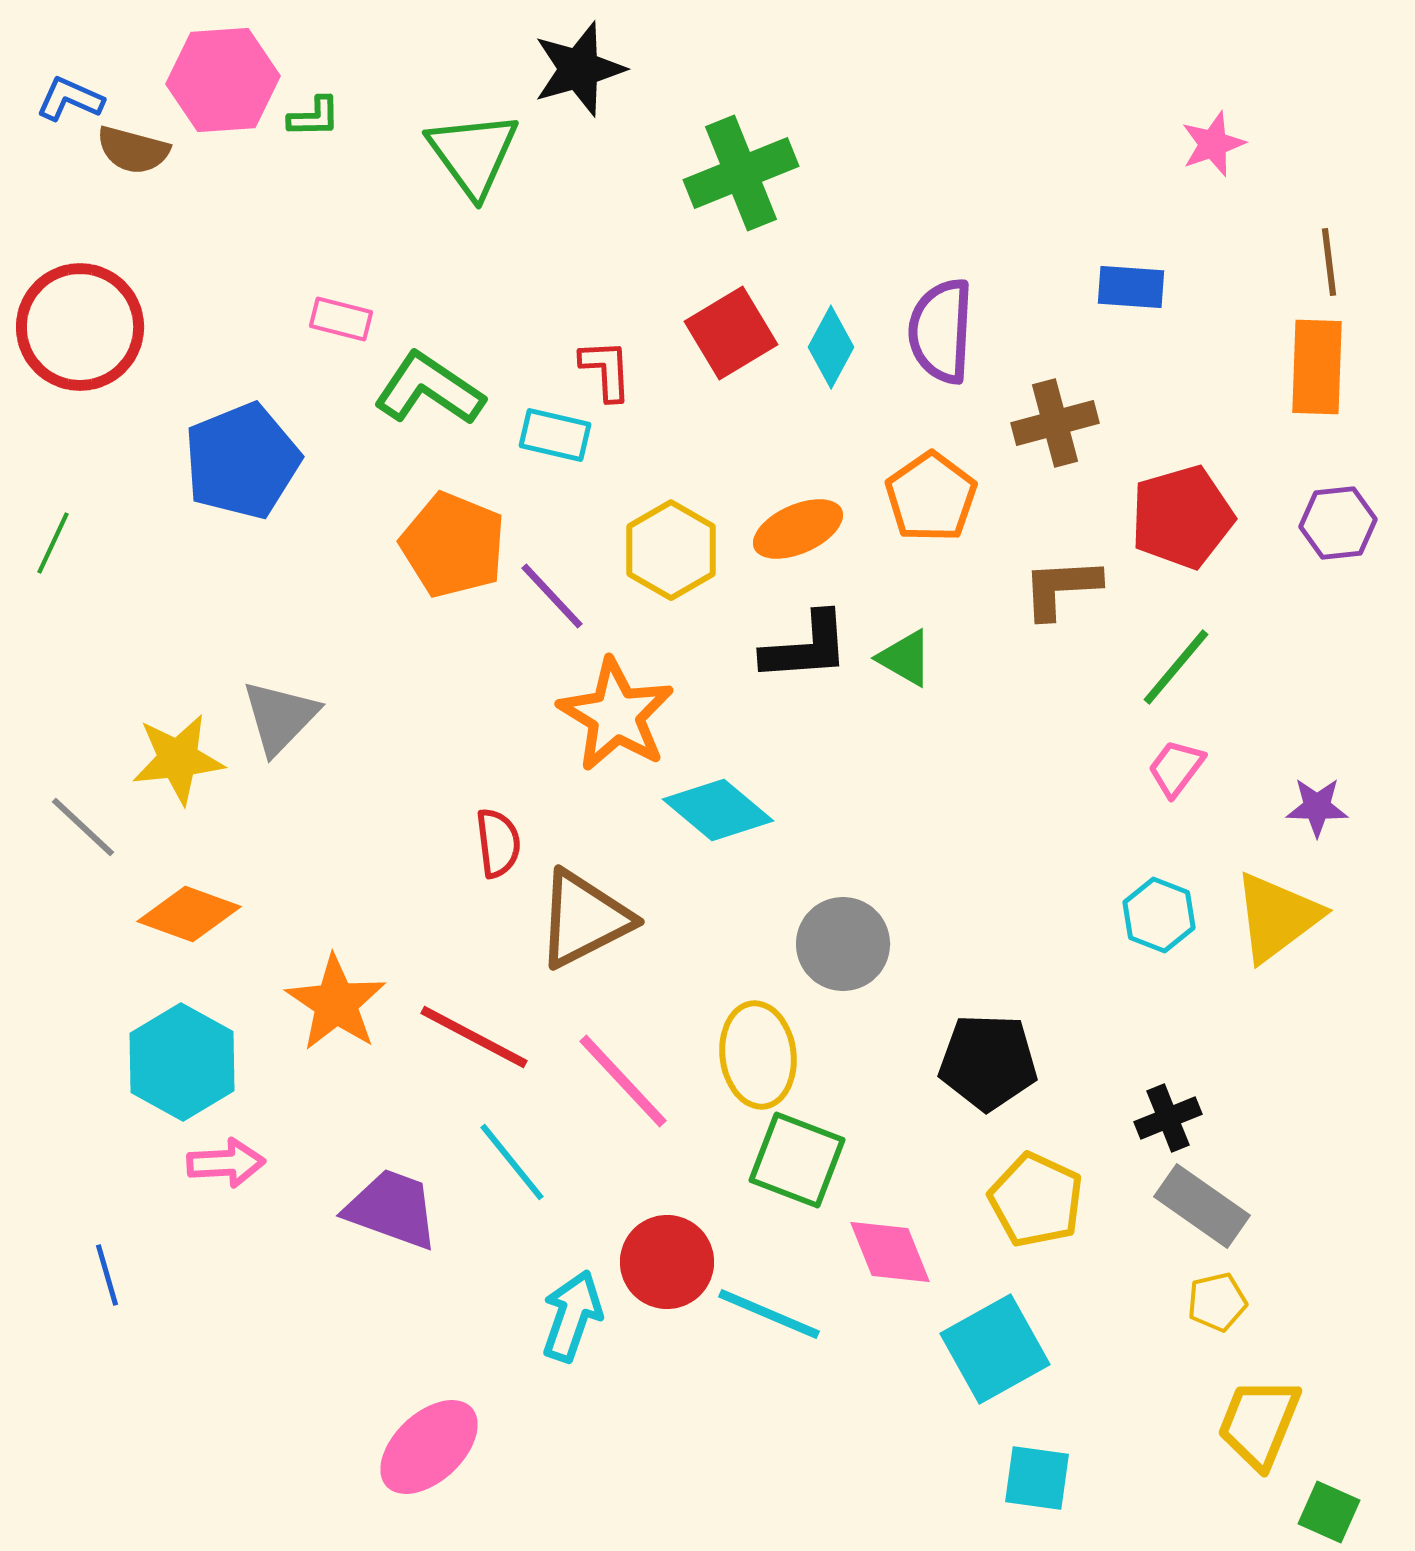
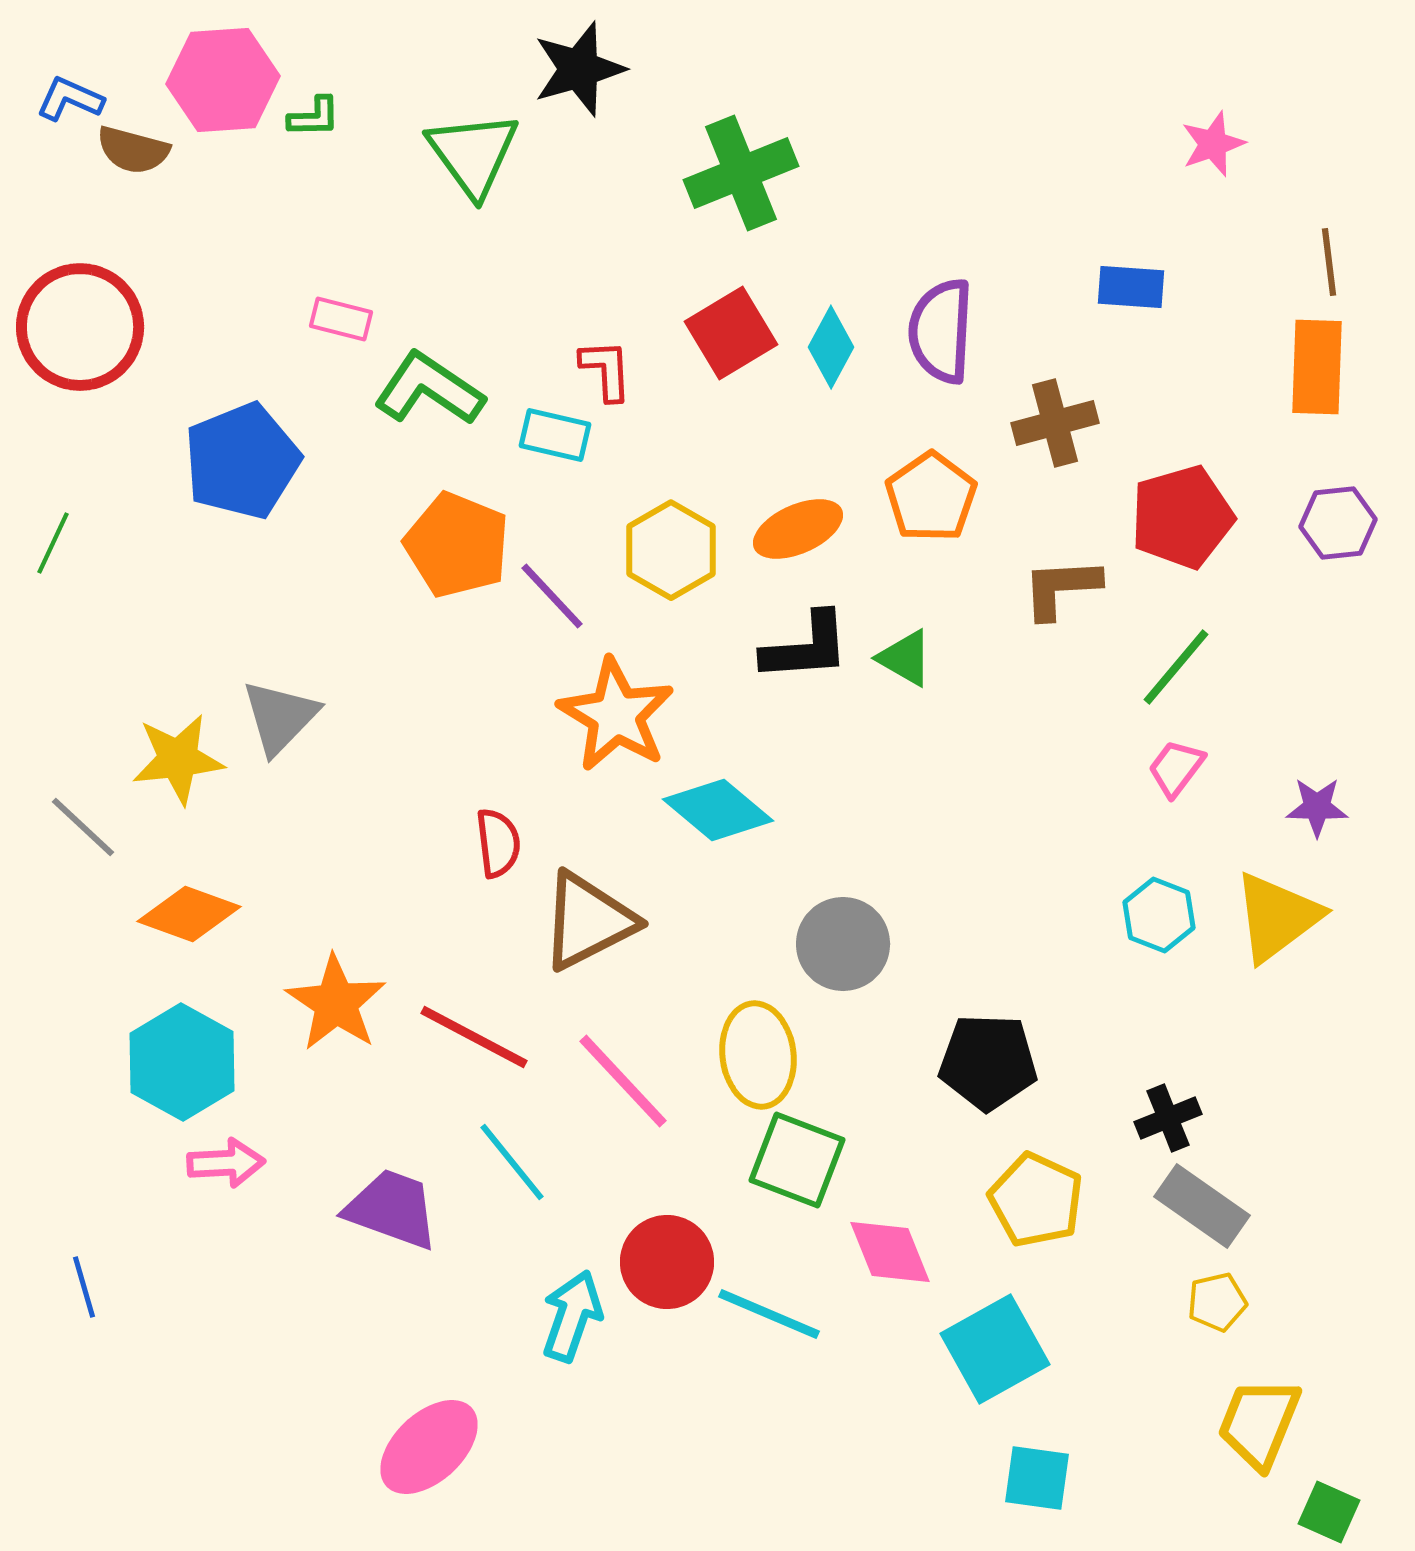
orange pentagon at (453, 545): moved 4 px right
brown triangle at (584, 919): moved 4 px right, 2 px down
blue line at (107, 1275): moved 23 px left, 12 px down
